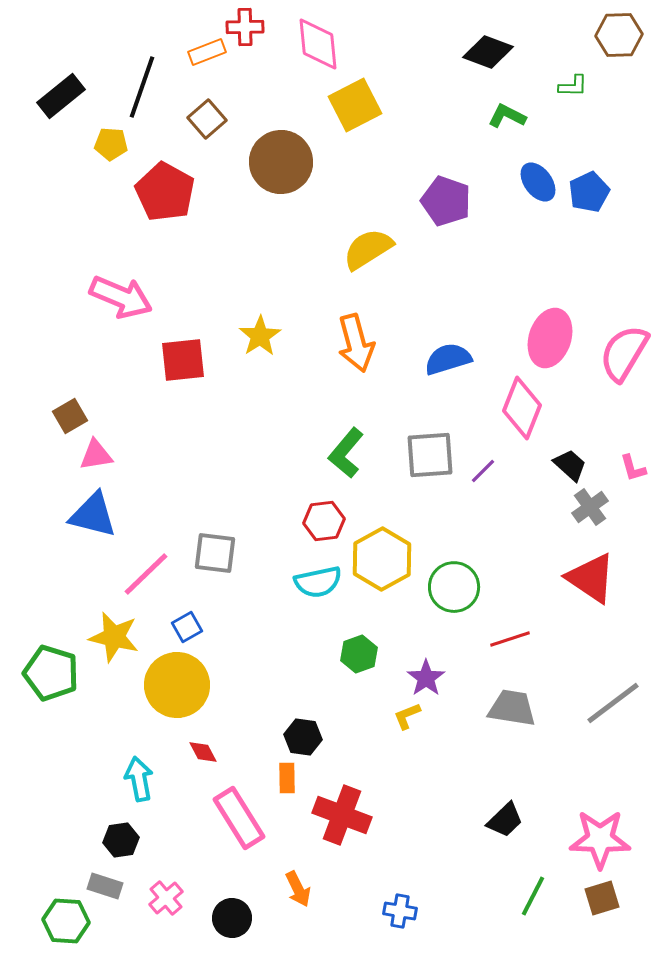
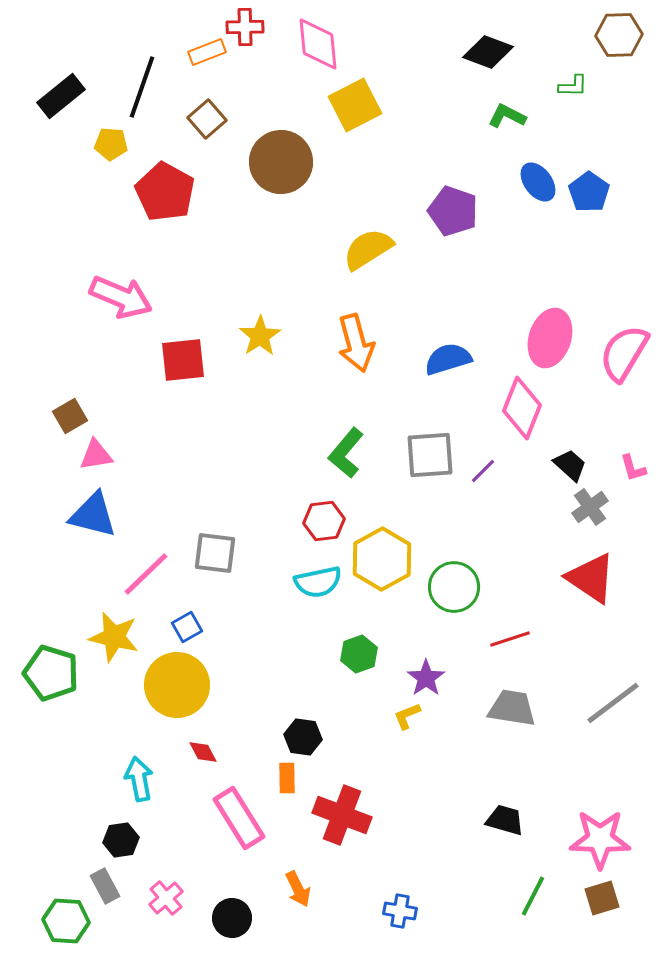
blue pentagon at (589, 192): rotated 12 degrees counterclockwise
purple pentagon at (446, 201): moved 7 px right, 10 px down
black trapezoid at (505, 820): rotated 120 degrees counterclockwise
gray rectangle at (105, 886): rotated 44 degrees clockwise
